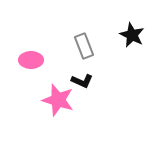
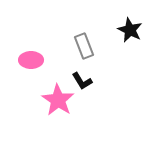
black star: moved 2 px left, 5 px up
black L-shape: rotated 35 degrees clockwise
pink star: rotated 16 degrees clockwise
